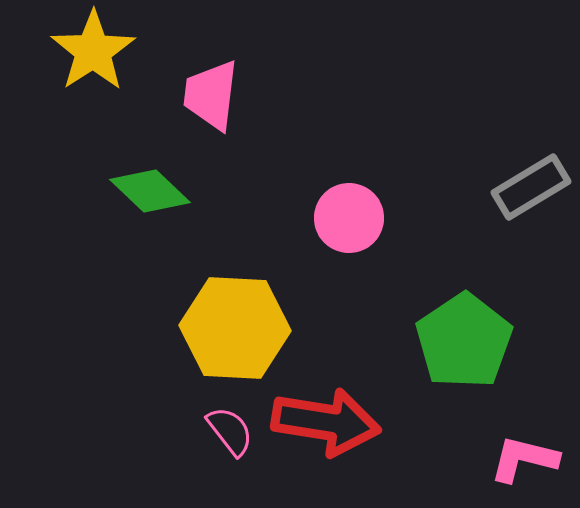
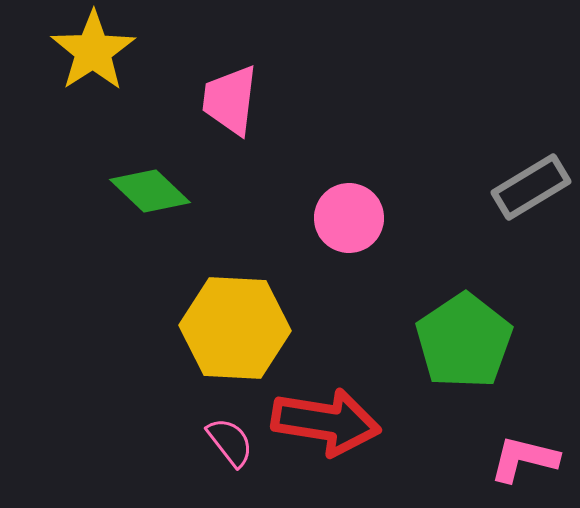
pink trapezoid: moved 19 px right, 5 px down
pink semicircle: moved 11 px down
